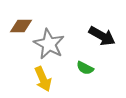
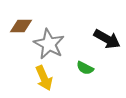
black arrow: moved 5 px right, 3 px down
yellow arrow: moved 1 px right, 1 px up
